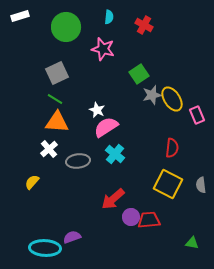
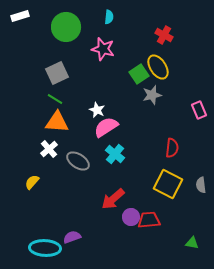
red cross: moved 20 px right, 10 px down
yellow ellipse: moved 14 px left, 32 px up
pink rectangle: moved 2 px right, 5 px up
gray ellipse: rotated 40 degrees clockwise
